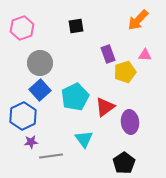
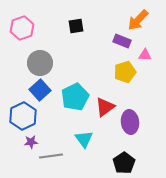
purple rectangle: moved 14 px right, 13 px up; rotated 48 degrees counterclockwise
